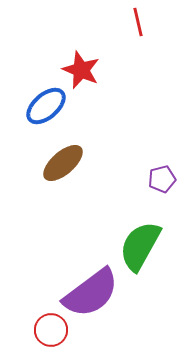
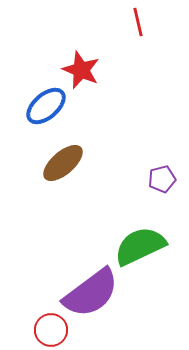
green semicircle: rotated 36 degrees clockwise
